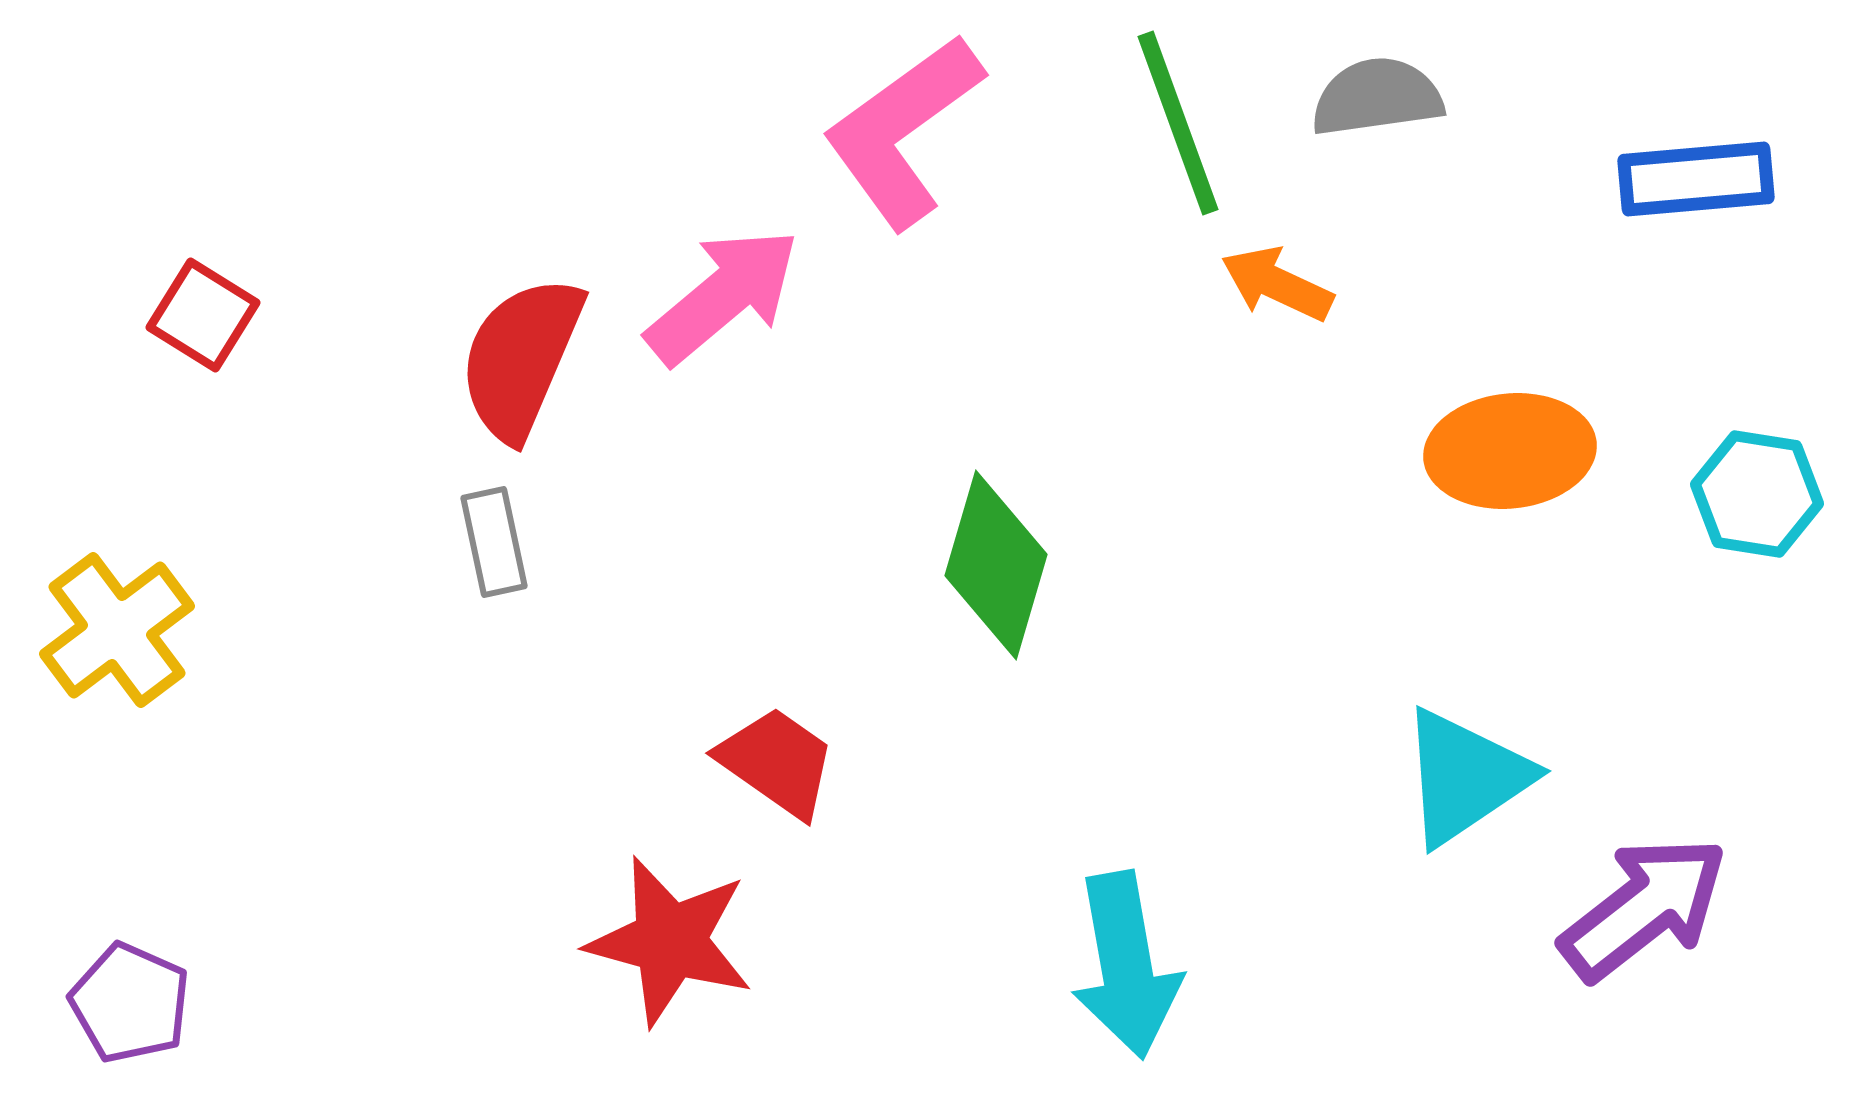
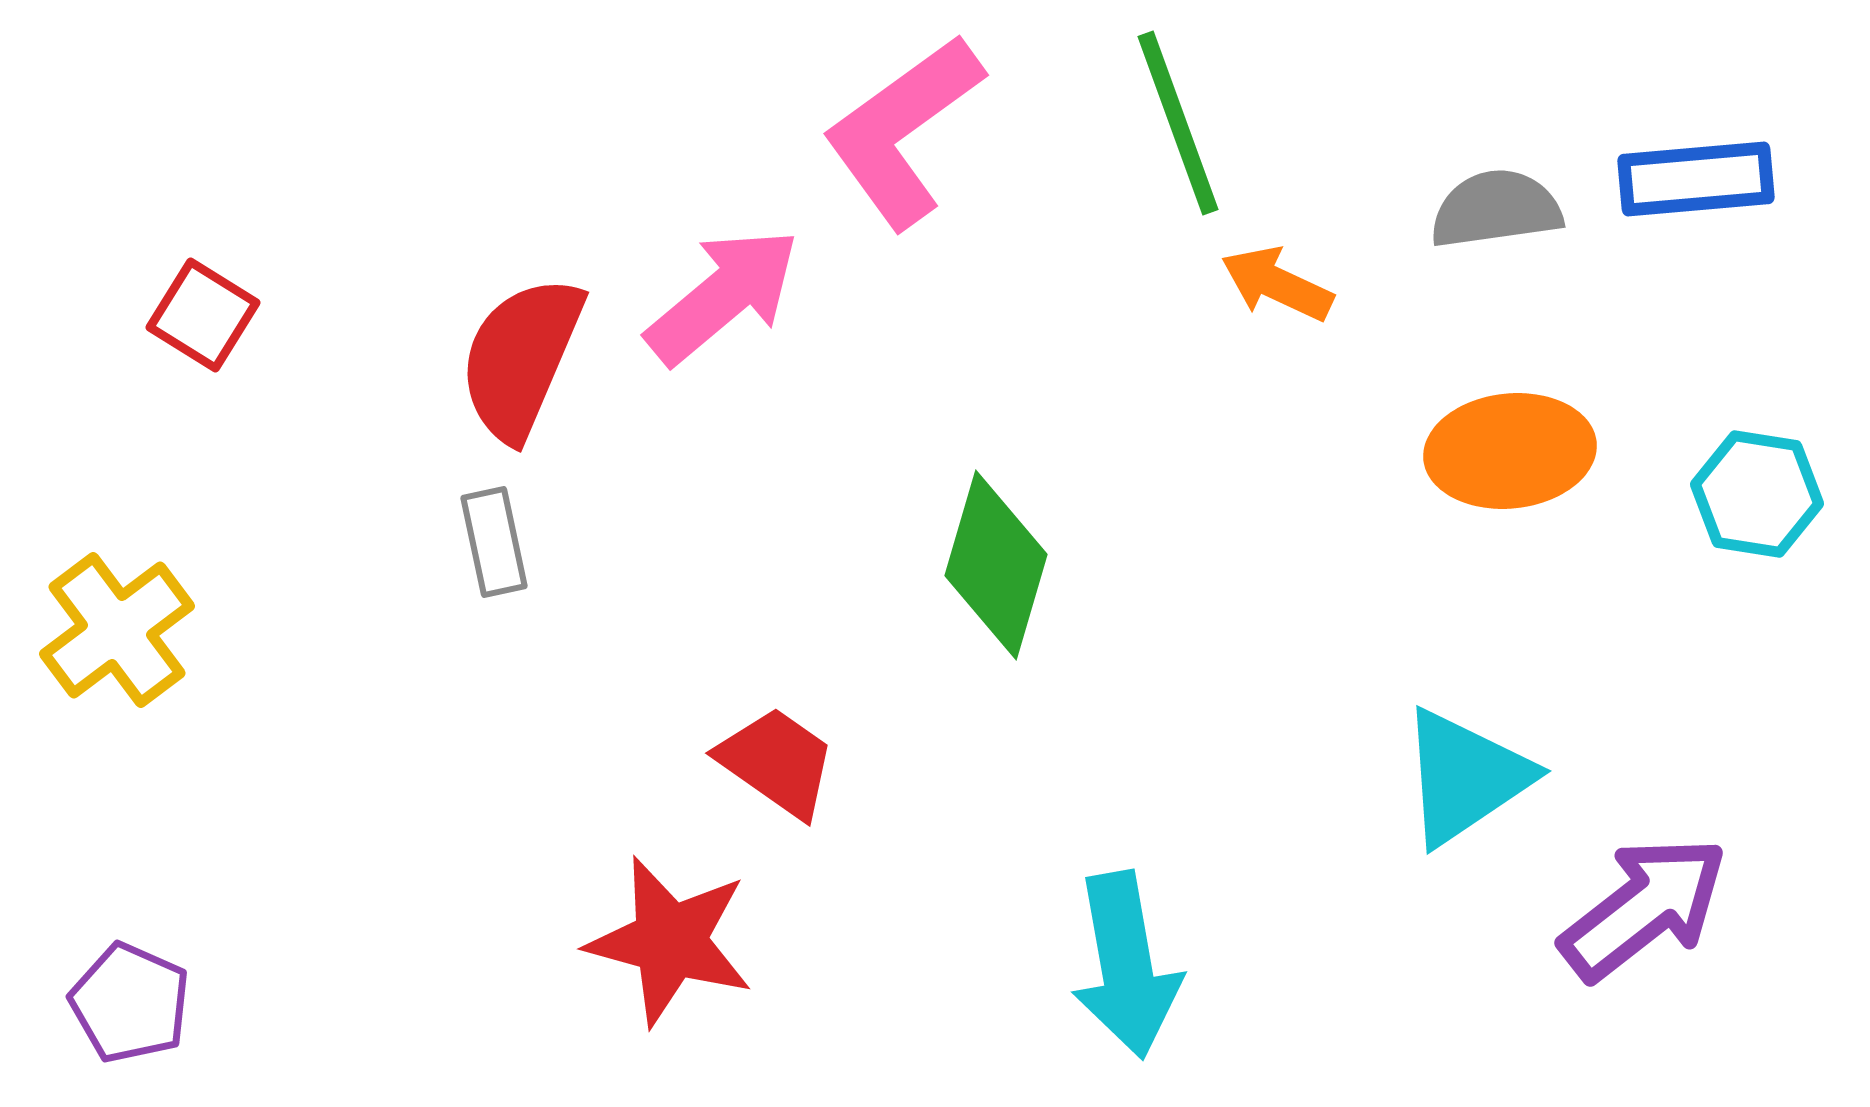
gray semicircle: moved 119 px right, 112 px down
